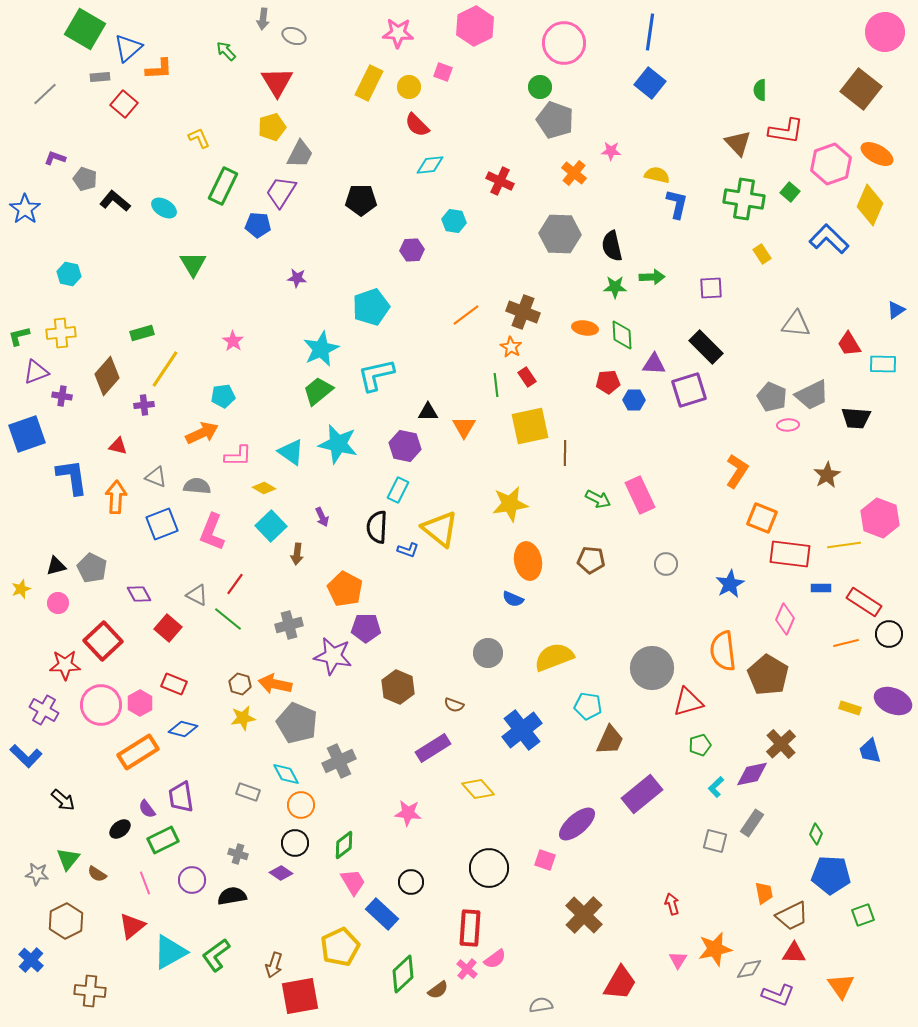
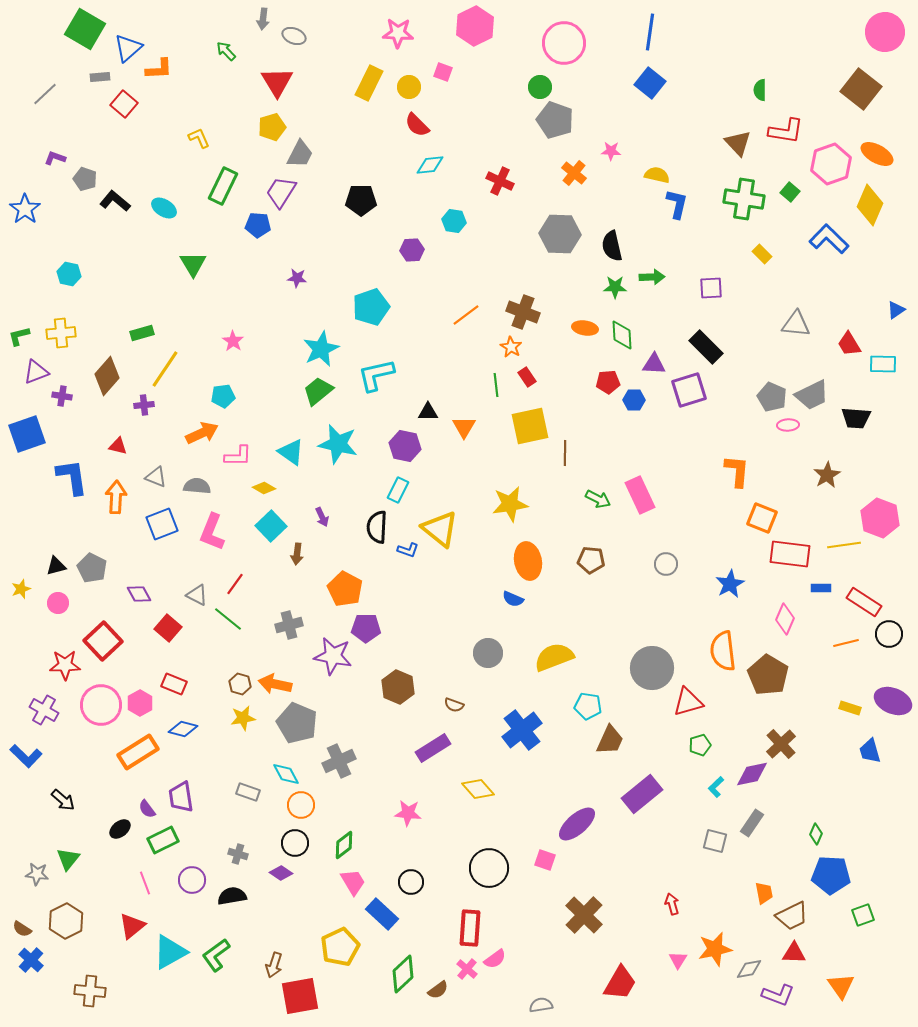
yellow rectangle at (762, 254): rotated 12 degrees counterclockwise
orange L-shape at (737, 471): rotated 28 degrees counterclockwise
brown semicircle at (97, 874): moved 75 px left, 55 px down
